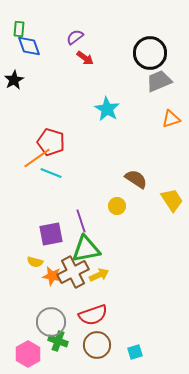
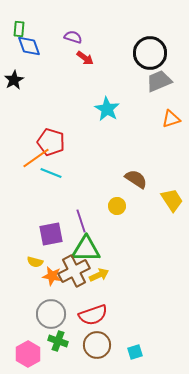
purple semicircle: moved 2 px left; rotated 54 degrees clockwise
orange line: moved 1 px left
green triangle: rotated 12 degrees clockwise
brown cross: moved 1 px right, 1 px up
gray circle: moved 8 px up
